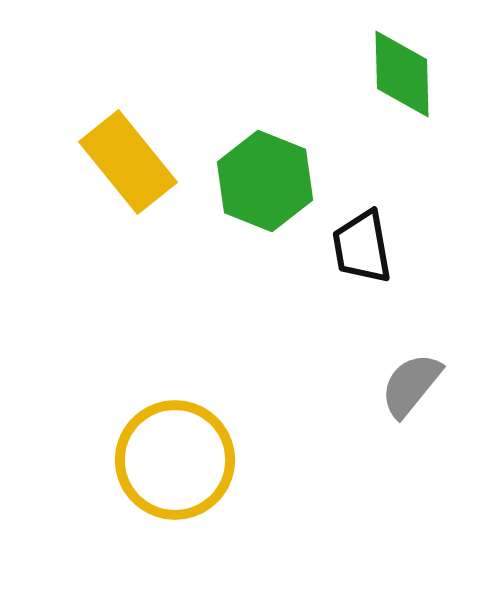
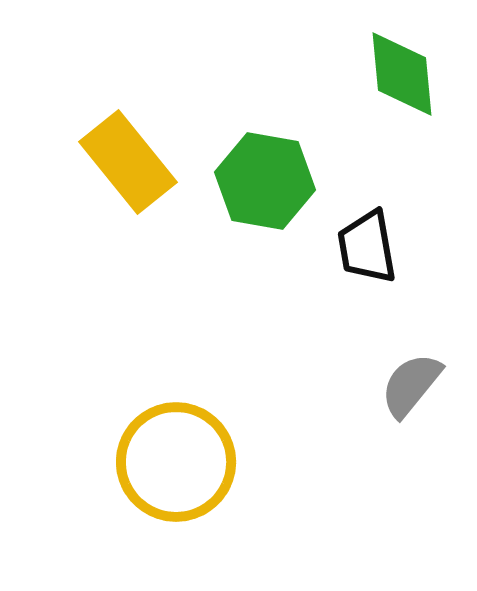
green diamond: rotated 4 degrees counterclockwise
green hexagon: rotated 12 degrees counterclockwise
black trapezoid: moved 5 px right
yellow circle: moved 1 px right, 2 px down
